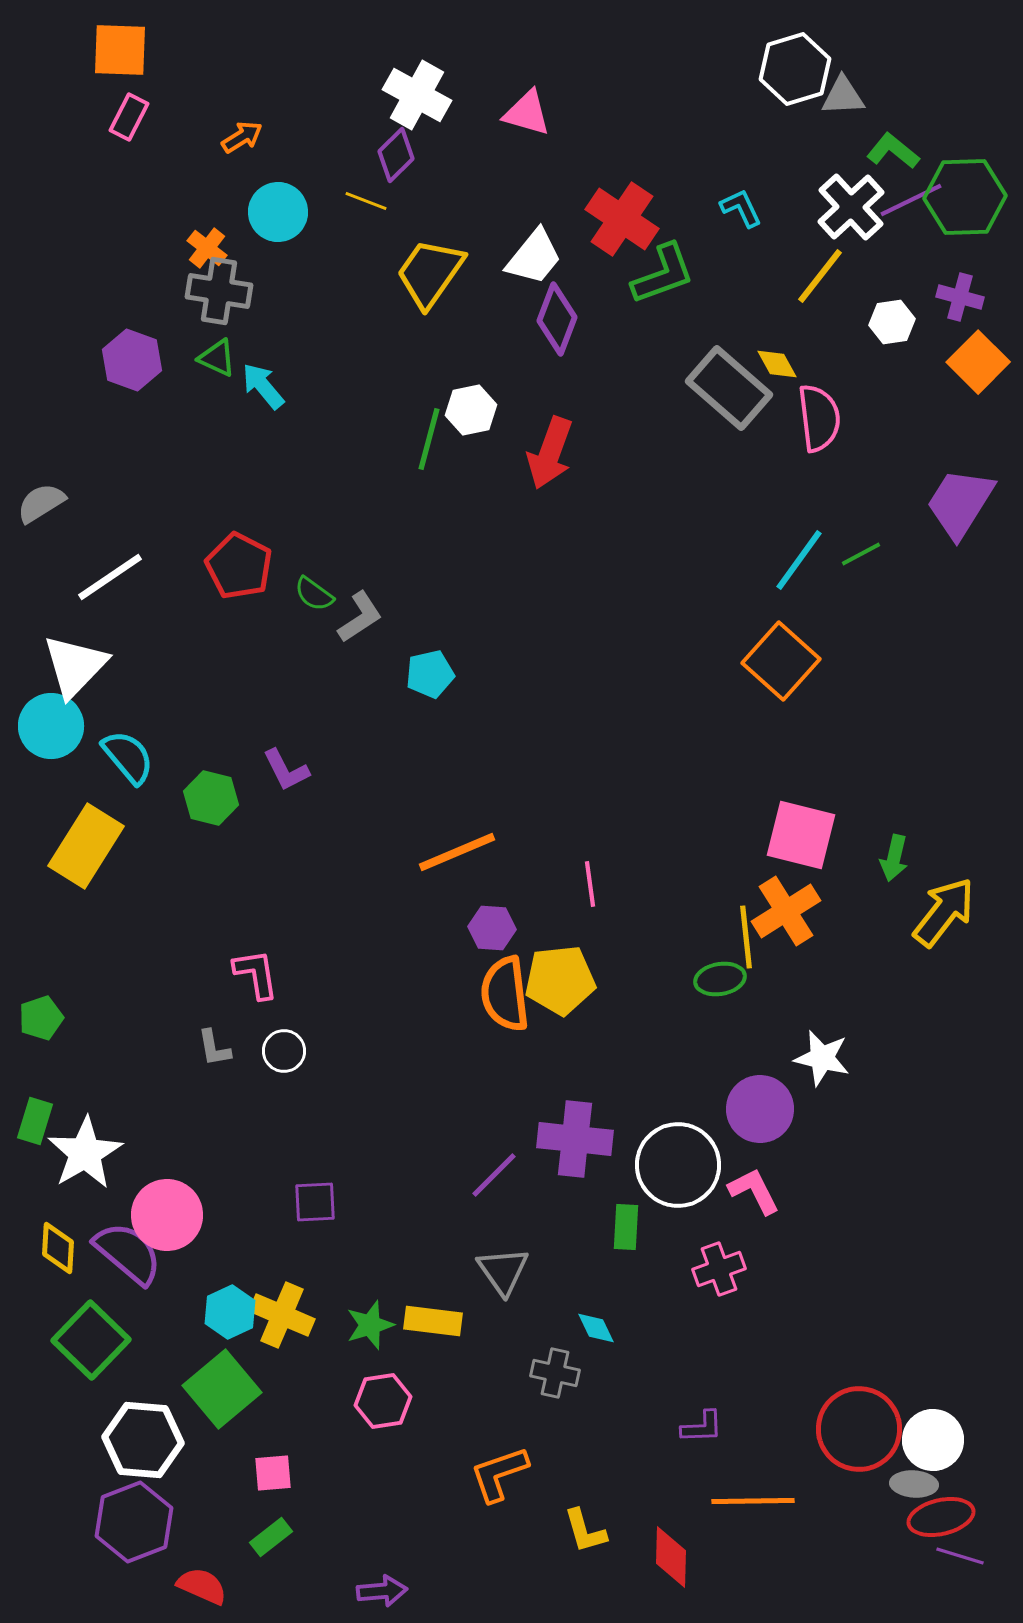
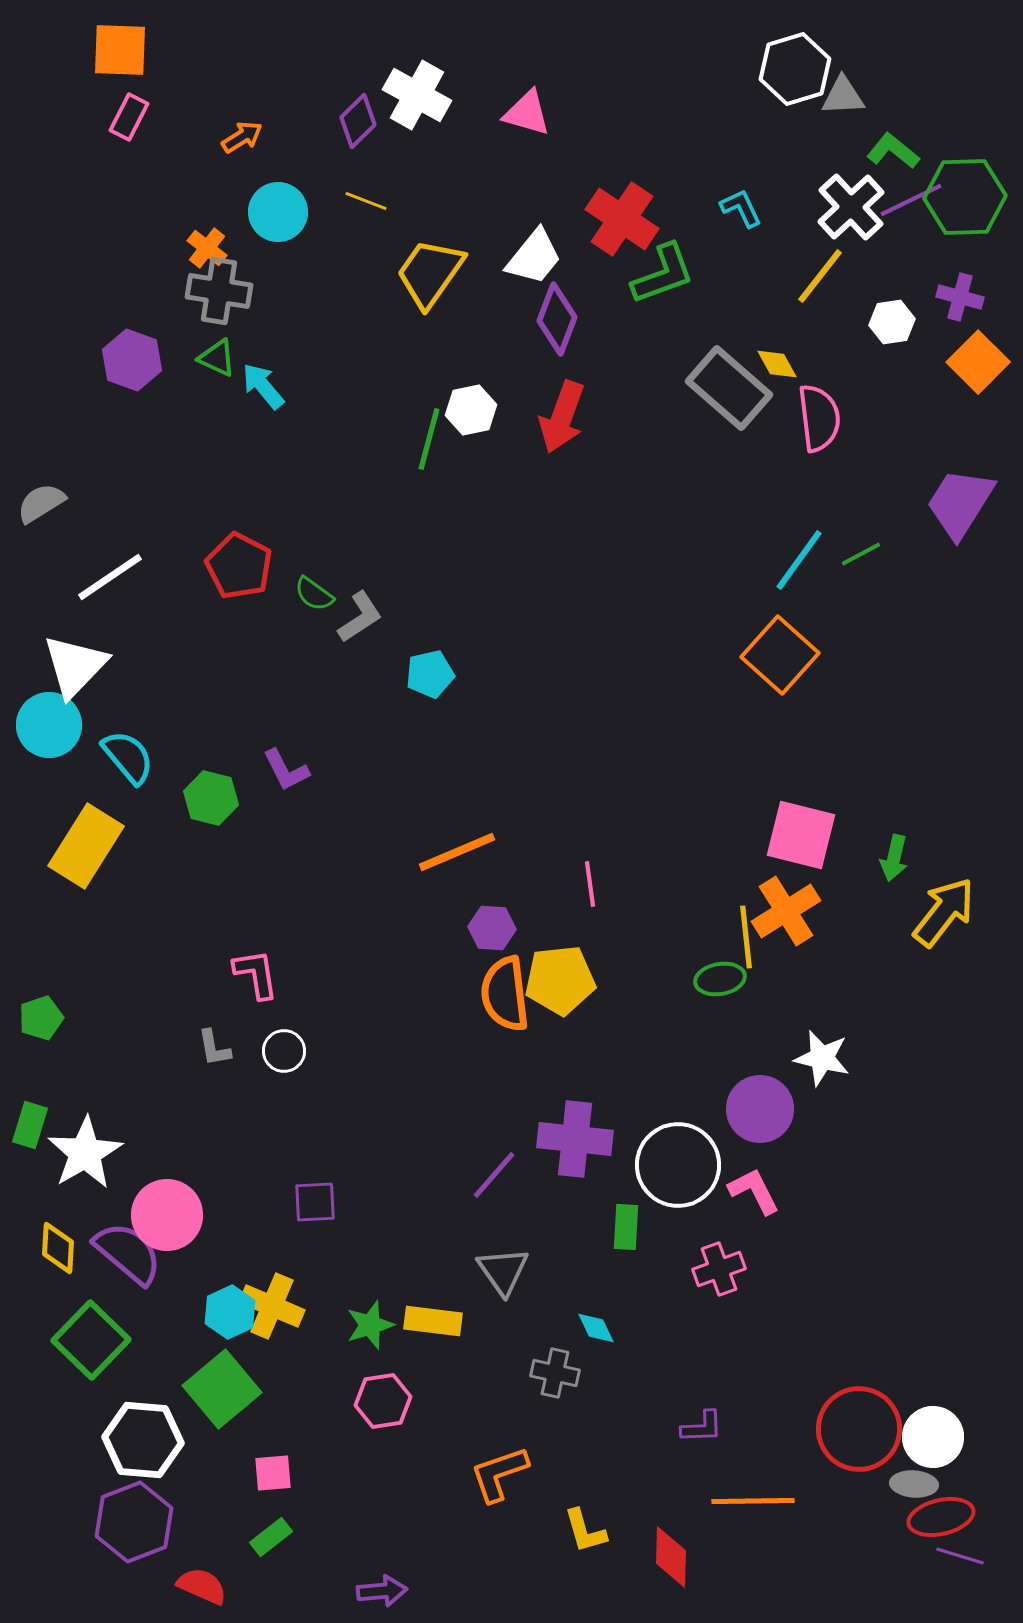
purple diamond at (396, 155): moved 38 px left, 34 px up
red arrow at (550, 453): moved 12 px right, 36 px up
orange square at (781, 661): moved 1 px left, 6 px up
cyan circle at (51, 726): moved 2 px left, 1 px up
green rectangle at (35, 1121): moved 5 px left, 4 px down
purple line at (494, 1175): rotated 4 degrees counterclockwise
yellow cross at (282, 1315): moved 10 px left, 9 px up
white circle at (933, 1440): moved 3 px up
